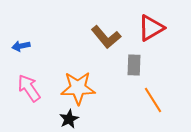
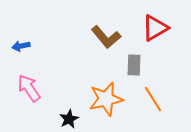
red triangle: moved 4 px right
orange star: moved 28 px right, 11 px down; rotated 12 degrees counterclockwise
orange line: moved 1 px up
